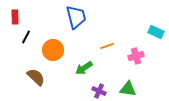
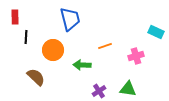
blue trapezoid: moved 6 px left, 2 px down
black line: rotated 24 degrees counterclockwise
orange line: moved 2 px left
green arrow: moved 2 px left, 3 px up; rotated 36 degrees clockwise
purple cross: rotated 32 degrees clockwise
